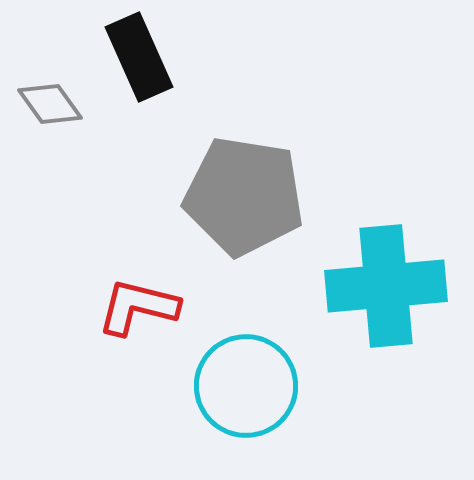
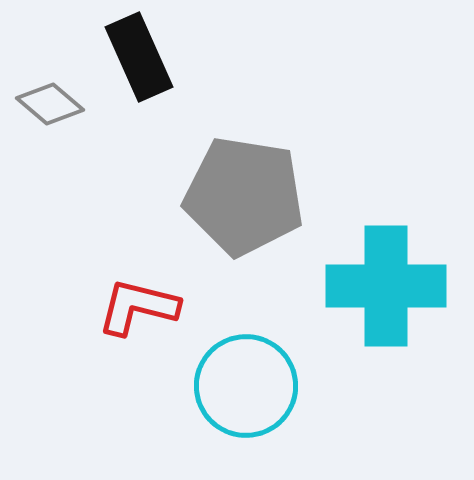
gray diamond: rotated 14 degrees counterclockwise
cyan cross: rotated 5 degrees clockwise
